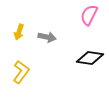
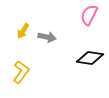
yellow arrow: moved 4 px right, 1 px up; rotated 14 degrees clockwise
